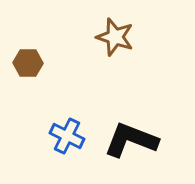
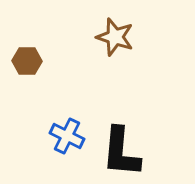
brown hexagon: moved 1 px left, 2 px up
black L-shape: moved 10 px left, 12 px down; rotated 106 degrees counterclockwise
